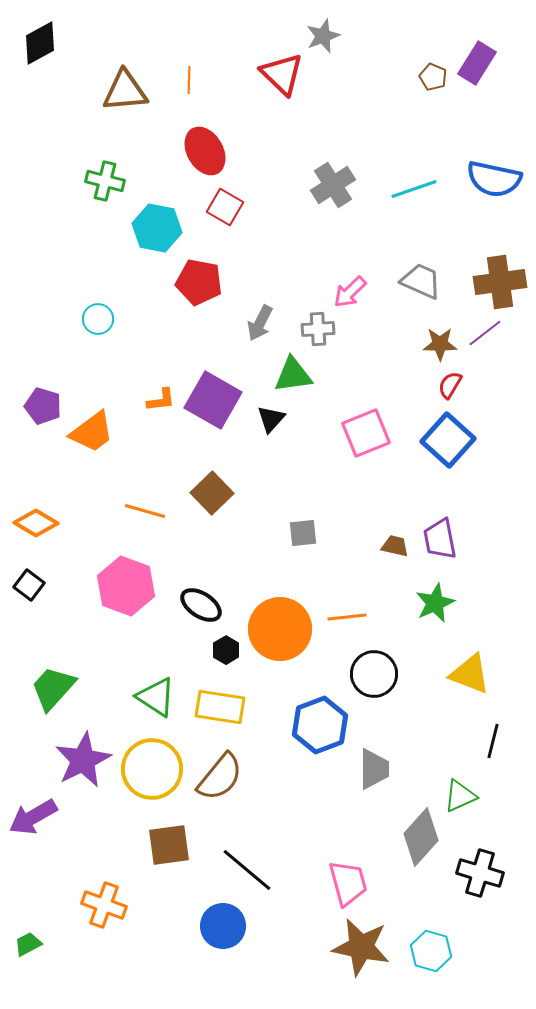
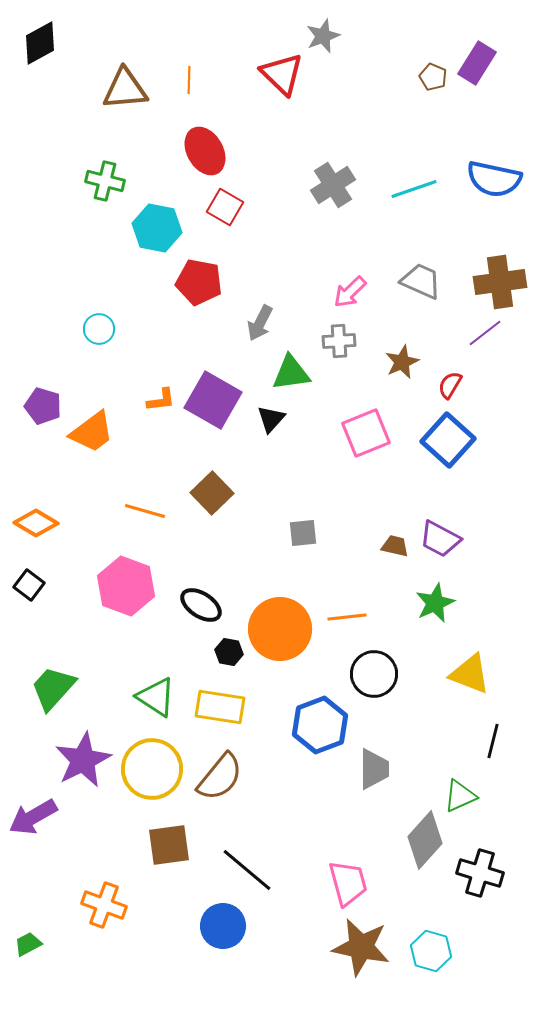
brown triangle at (125, 91): moved 2 px up
cyan circle at (98, 319): moved 1 px right, 10 px down
gray cross at (318, 329): moved 21 px right, 12 px down
brown star at (440, 344): moved 38 px left, 18 px down; rotated 24 degrees counterclockwise
green triangle at (293, 375): moved 2 px left, 2 px up
purple trapezoid at (440, 539): rotated 51 degrees counterclockwise
black hexagon at (226, 650): moved 3 px right, 2 px down; rotated 20 degrees counterclockwise
gray diamond at (421, 837): moved 4 px right, 3 px down
